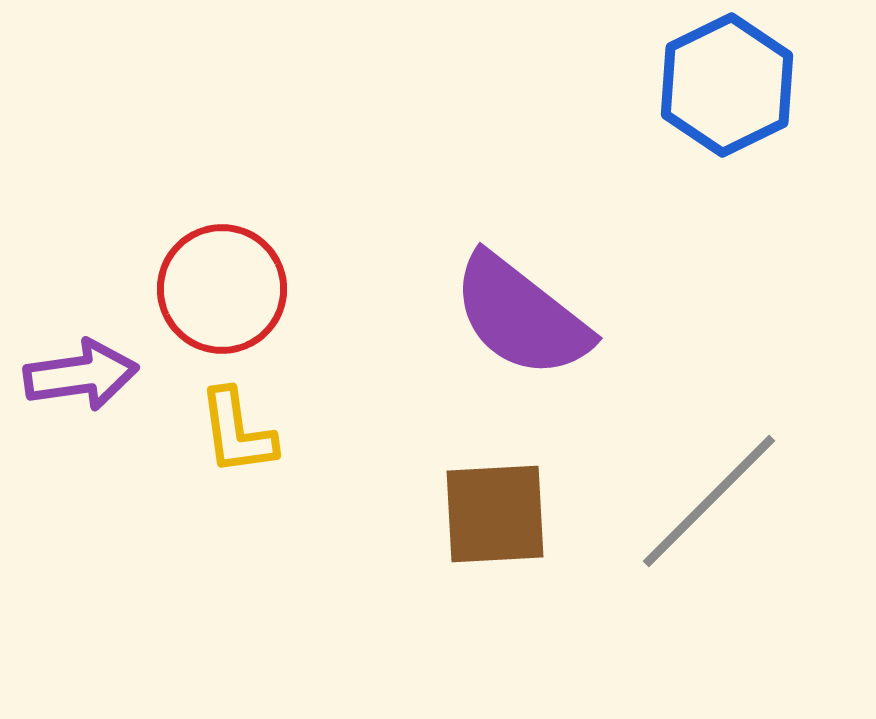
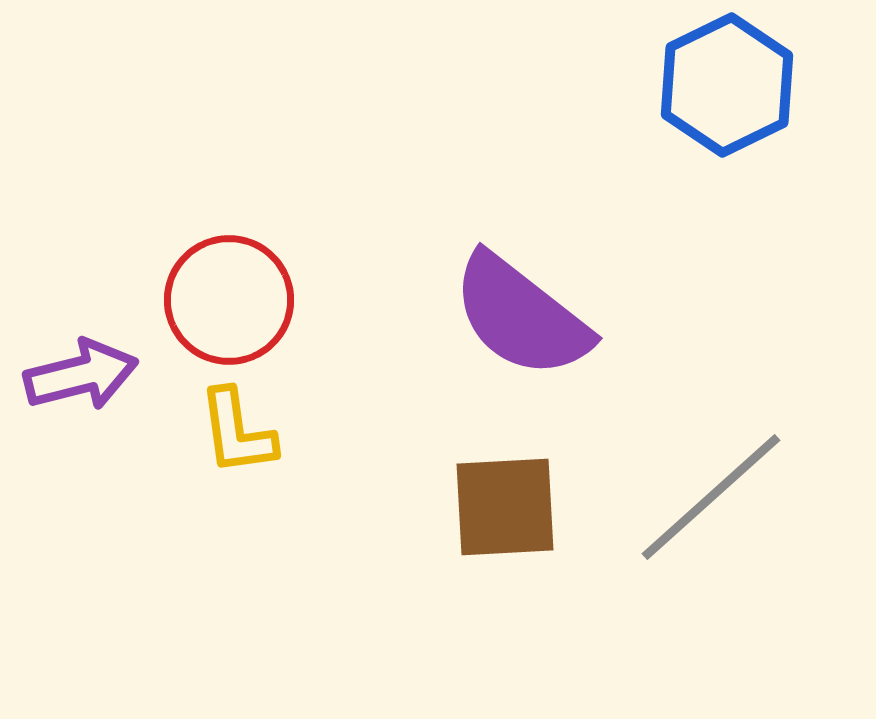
red circle: moved 7 px right, 11 px down
purple arrow: rotated 6 degrees counterclockwise
gray line: moved 2 px right, 4 px up; rotated 3 degrees clockwise
brown square: moved 10 px right, 7 px up
